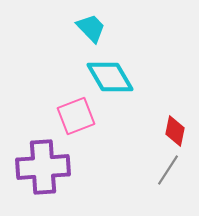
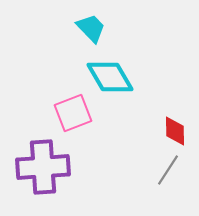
pink square: moved 3 px left, 3 px up
red diamond: rotated 12 degrees counterclockwise
